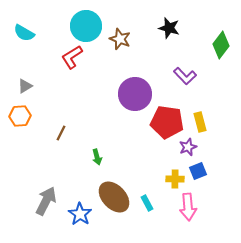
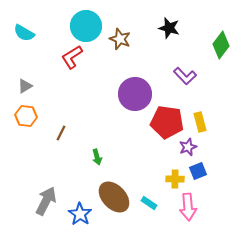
orange hexagon: moved 6 px right; rotated 10 degrees clockwise
cyan rectangle: moved 2 px right; rotated 28 degrees counterclockwise
